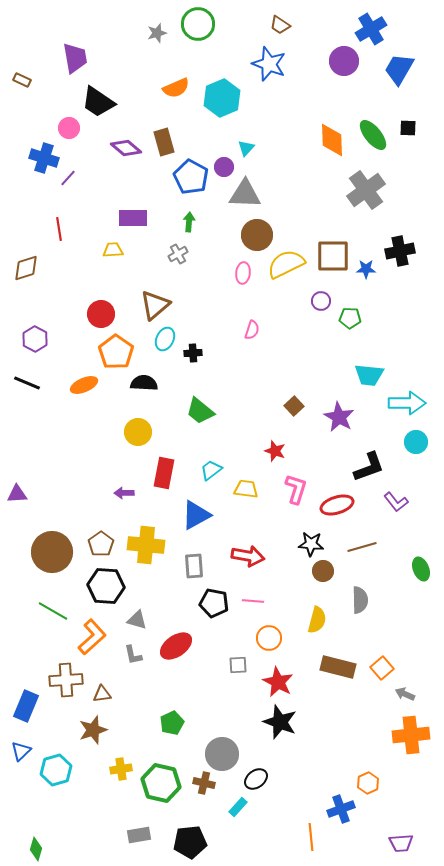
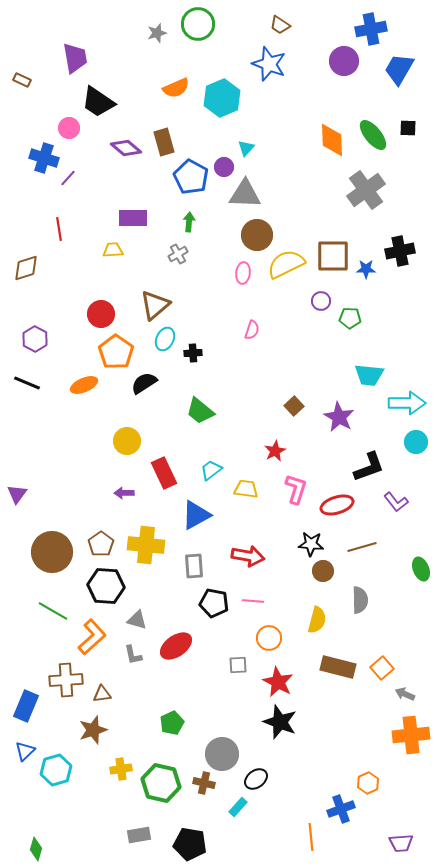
blue cross at (371, 29): rotated 20 degrees clockwise
black semicircle at (144, 383): rotated 36 degrees counterclockwise
yellow circle at (138, 432): moved 11 px left, 9 px down
red star at (275, 451): rotated 25 degrees clockwise
red rectangle at (164, 473): rotated 36 degrees counterclockwise
purple triangle at (17, 494): rotated 50 degrees counterclockwise
blue triangle at (21, 751): moved 4 px right
black pentagon at (190, 842): moved 2 px down; rotated 16 degrees clockwise
